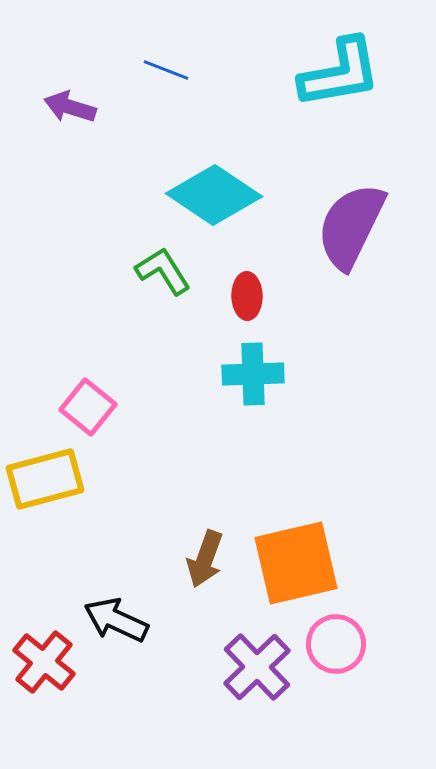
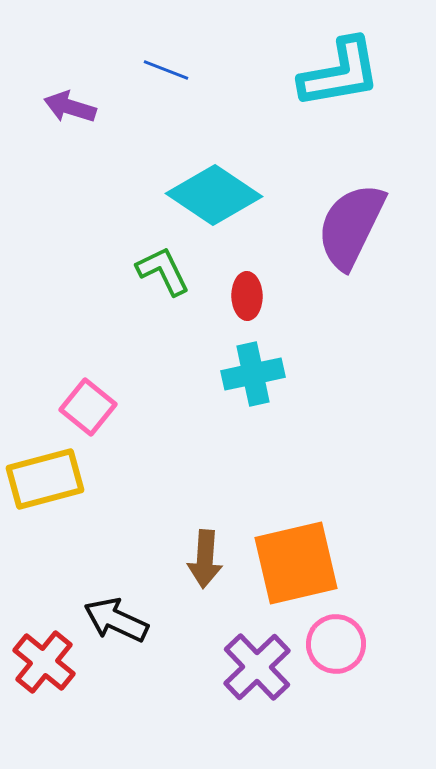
green L-shape: rotated 6 degrees clockwise
cyan cross: rotated 10 degrees counterclockwise
brown arrow: rotated 16 degrees counterclockwise
